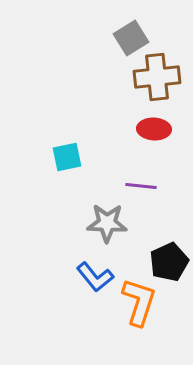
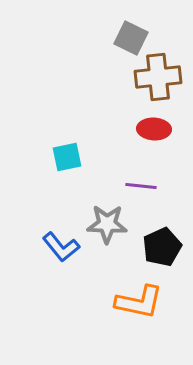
gray square: rotated 32 degrees counterclockwise
brown cross: moved 1 px right
gray star: moved 1 px down
black pentagon: moved 7 px left, 15 px up
blue L-shape: moved 34 px left, 30 px up
orange L-shape: rotated 84 degrees clockwise
